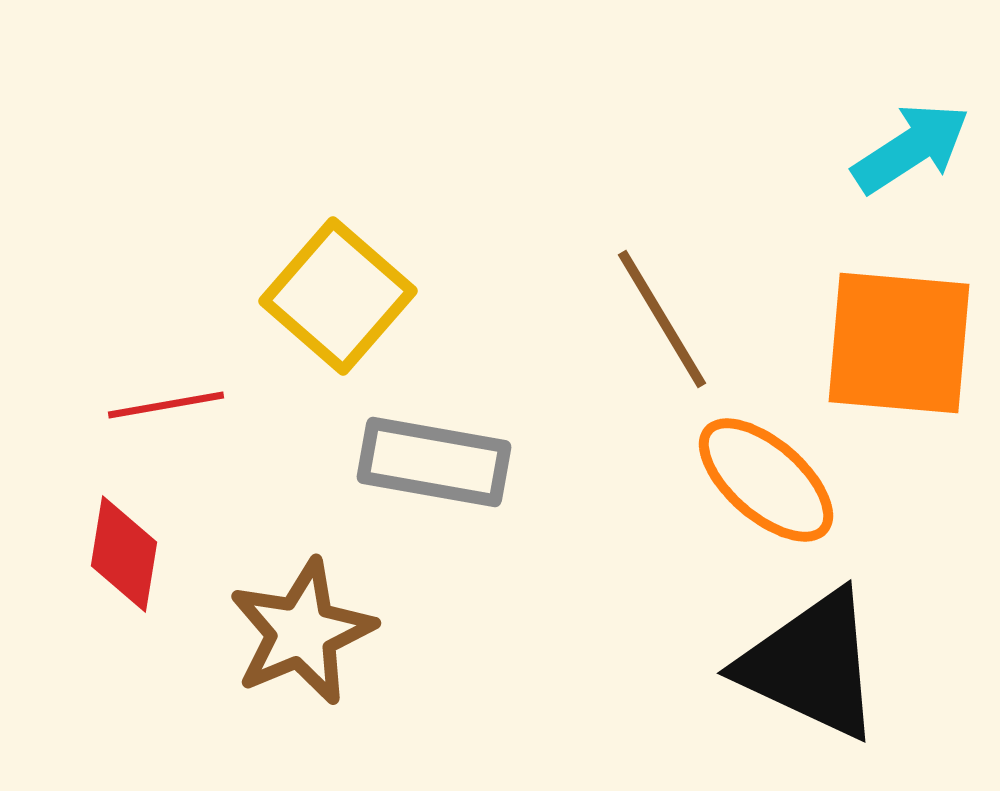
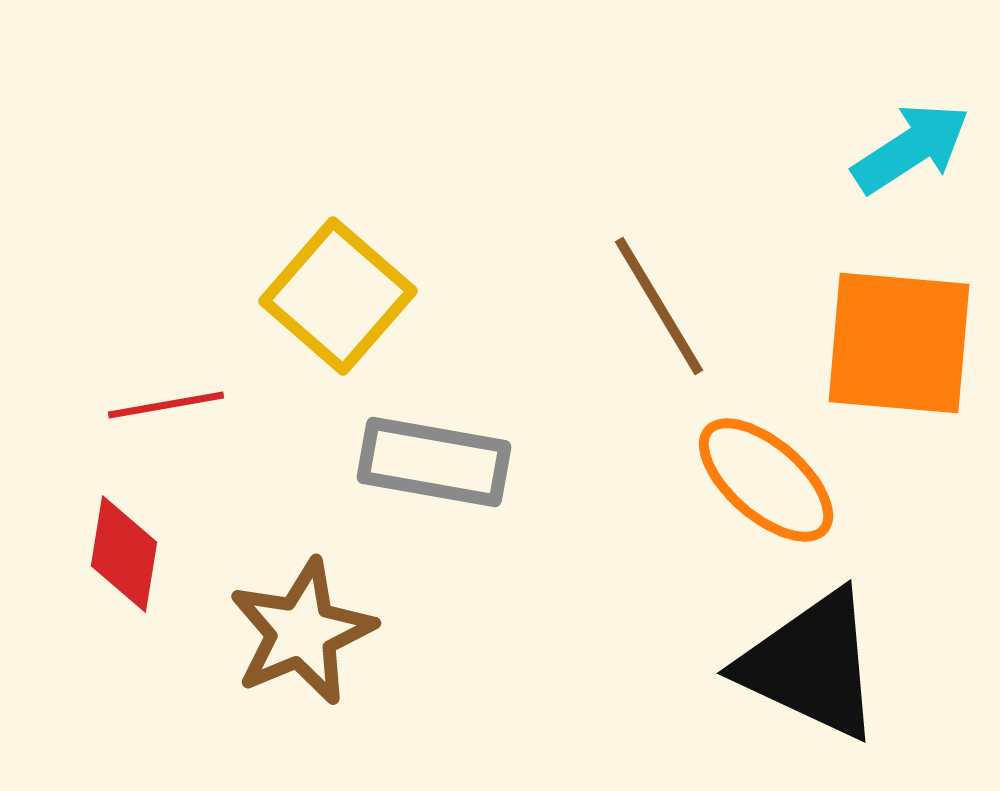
brown line: moved 3 px left, 13 px up
